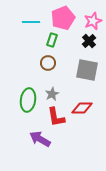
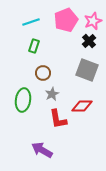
pink pentagon: moved 3 px right, 2 px down
cyan line: rotated 18 degrees counterclockwise
green rectangle: moved 18 px left, 6 px down
brown circle: moved 5 px left, 10 px down
gray square: rotated 10 degrees clockwise
green ellipse: moved 5 px left
red diamond: moved 2 px up
red L-shape: moved 2 px right, 2 px down
purple arrow: moved 2 px right, 11 px down
